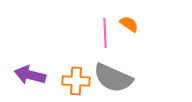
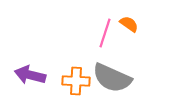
pink line: rotated 20 degrees clockwise
gray semicircle: moved 1 px left
